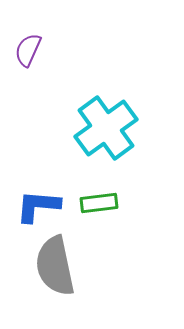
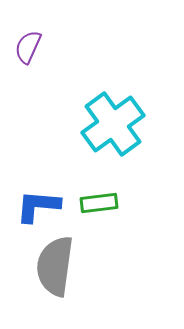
purple semicircle: moved 3 px up
cyan cross: moved 7 px right, 4 px up
gray semicircle: rotated 20 degrees clockwise
